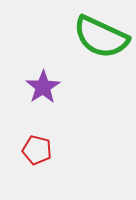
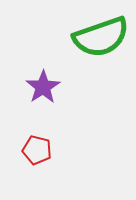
green semicircle: rotated 44 degrees counterclockwise
